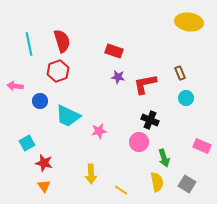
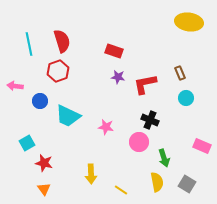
pink star: moved 7 px right, 4 px up; rotated 21 degrees clockwise
orange triangle: moved 3 px down
